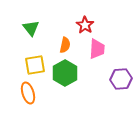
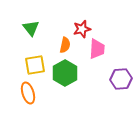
red star: moved 3 px left, 4 px down; rotated 24 degrees clockwise
